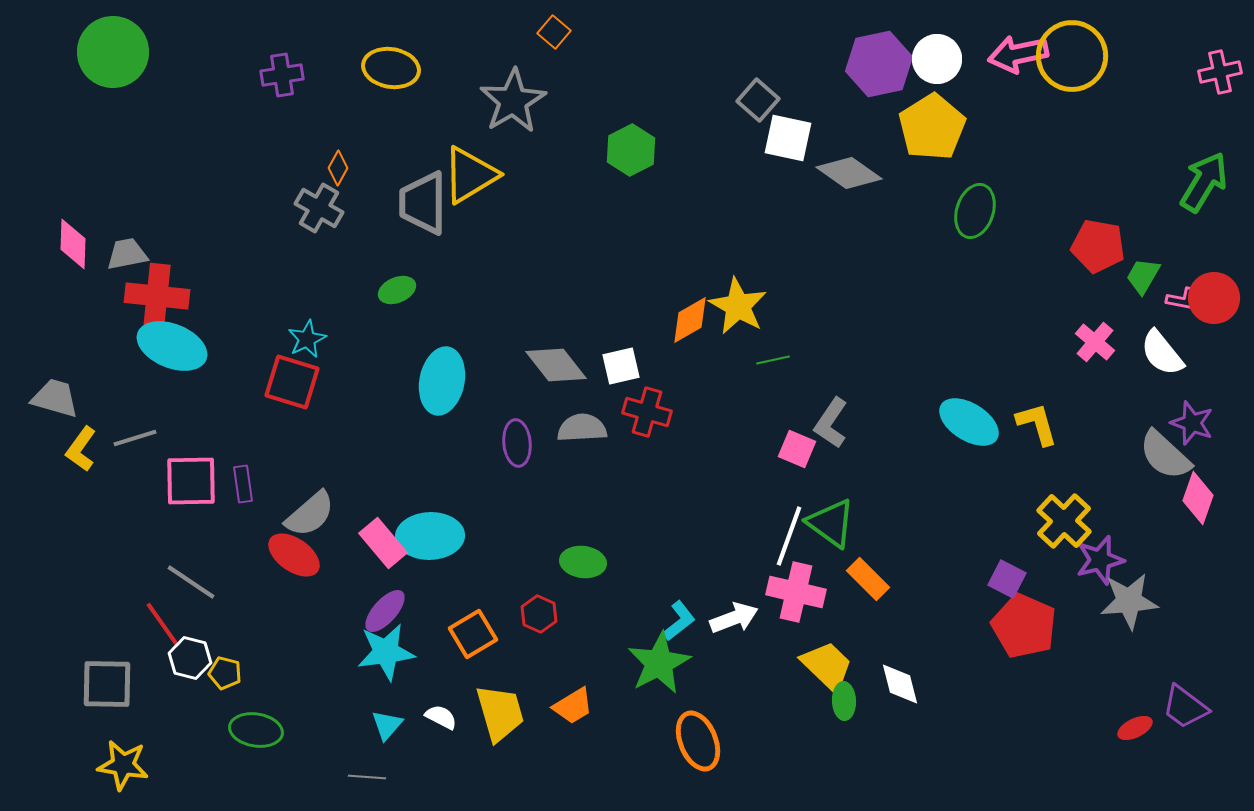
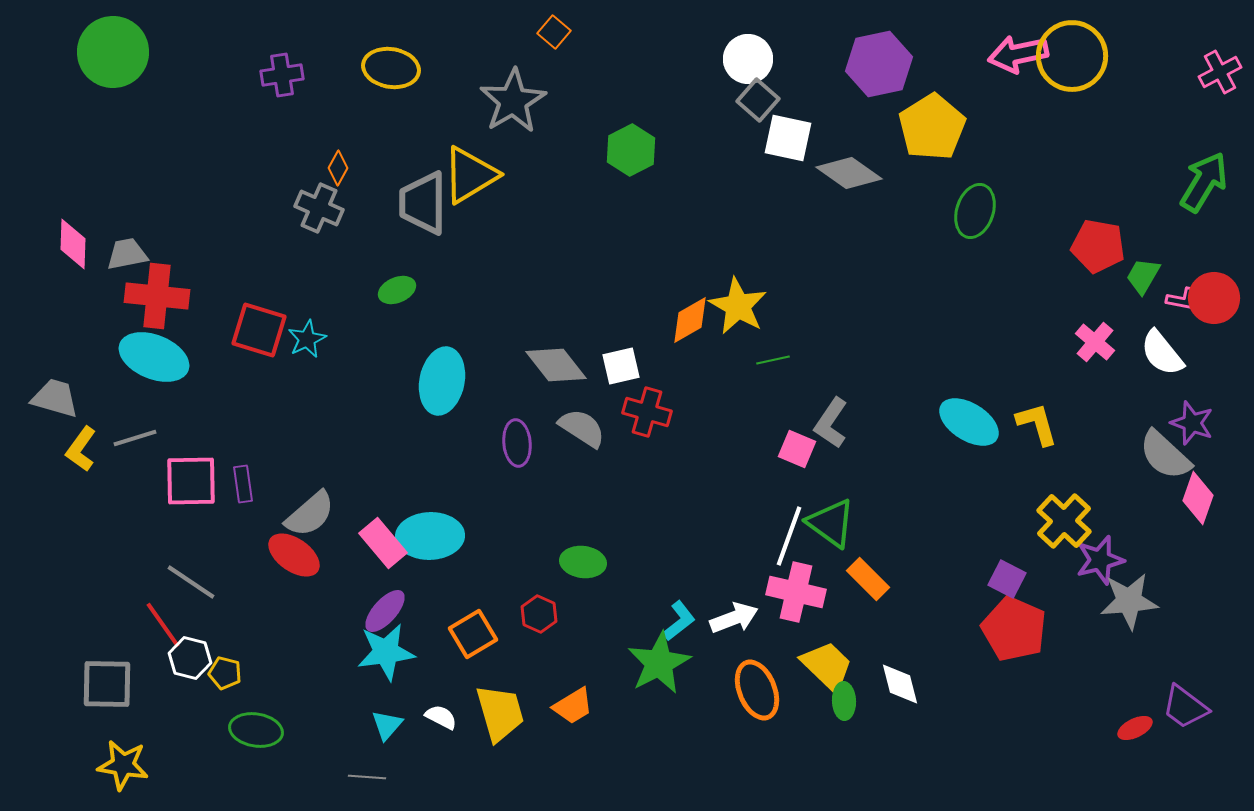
white circle at (937, 59): moved 189 px left
pink cross at (1220, 72): rotated 15 degrees counterclockwise
gray cross at (319, 208): rotated 6 degrees counterclockwise
cyan ellipse at (172, 346): moved 18 px left, 11 px down
red square at (292, 382): moved 33 px left, 52 px up
gray semicircle at (582, 428): rotated 36 degrees clockwise
red pentagon at (1024, 626): moved 10 px left, 3 px down
orange ellipse at (698, 741): moved 59 px right, 51 px up
